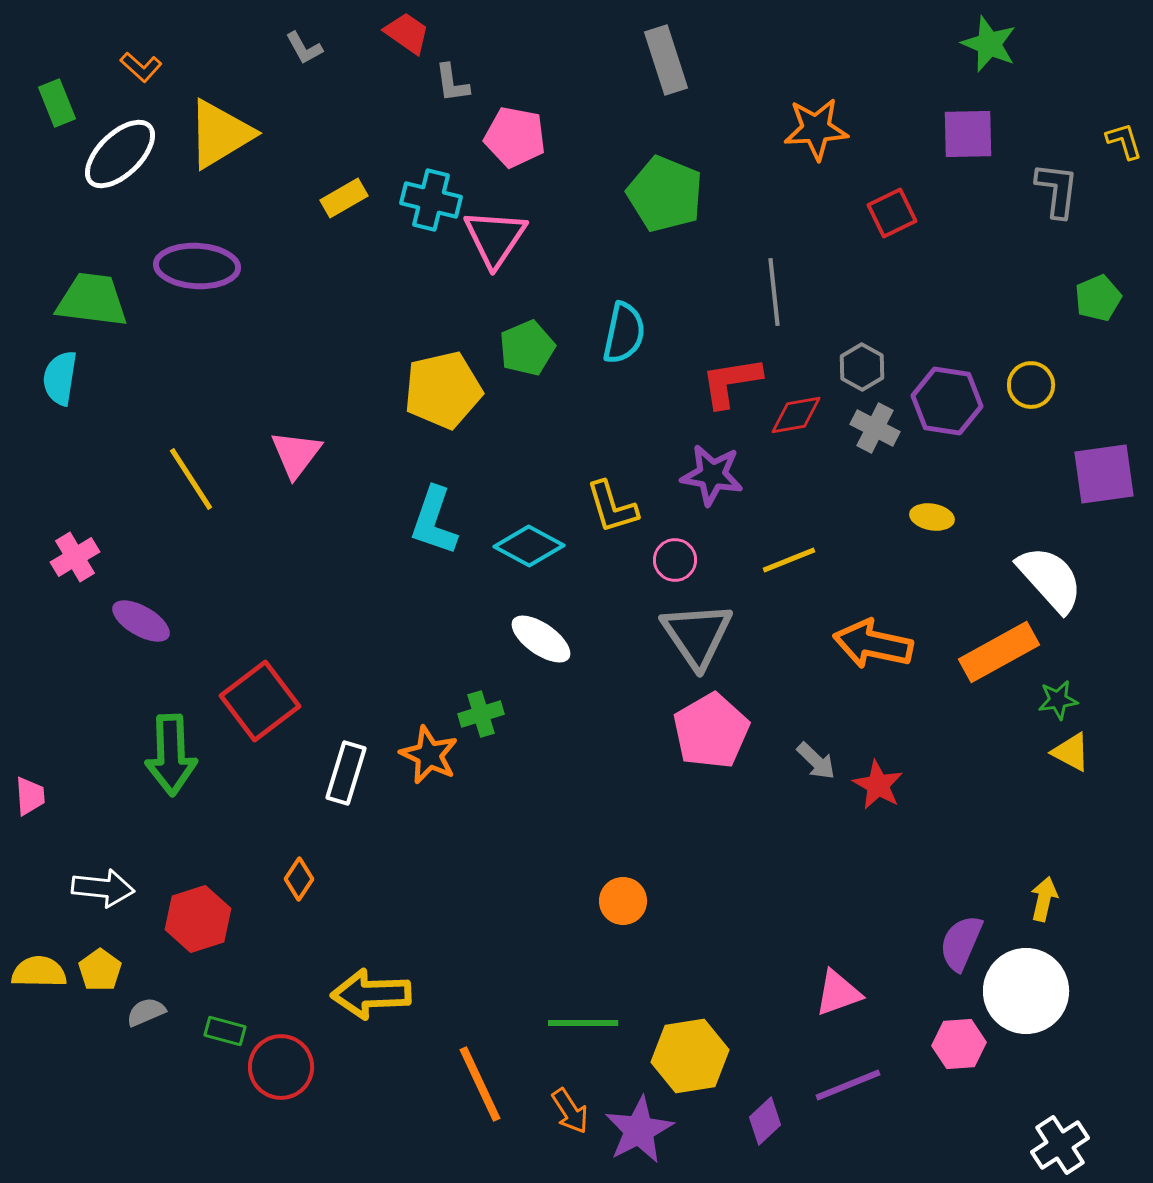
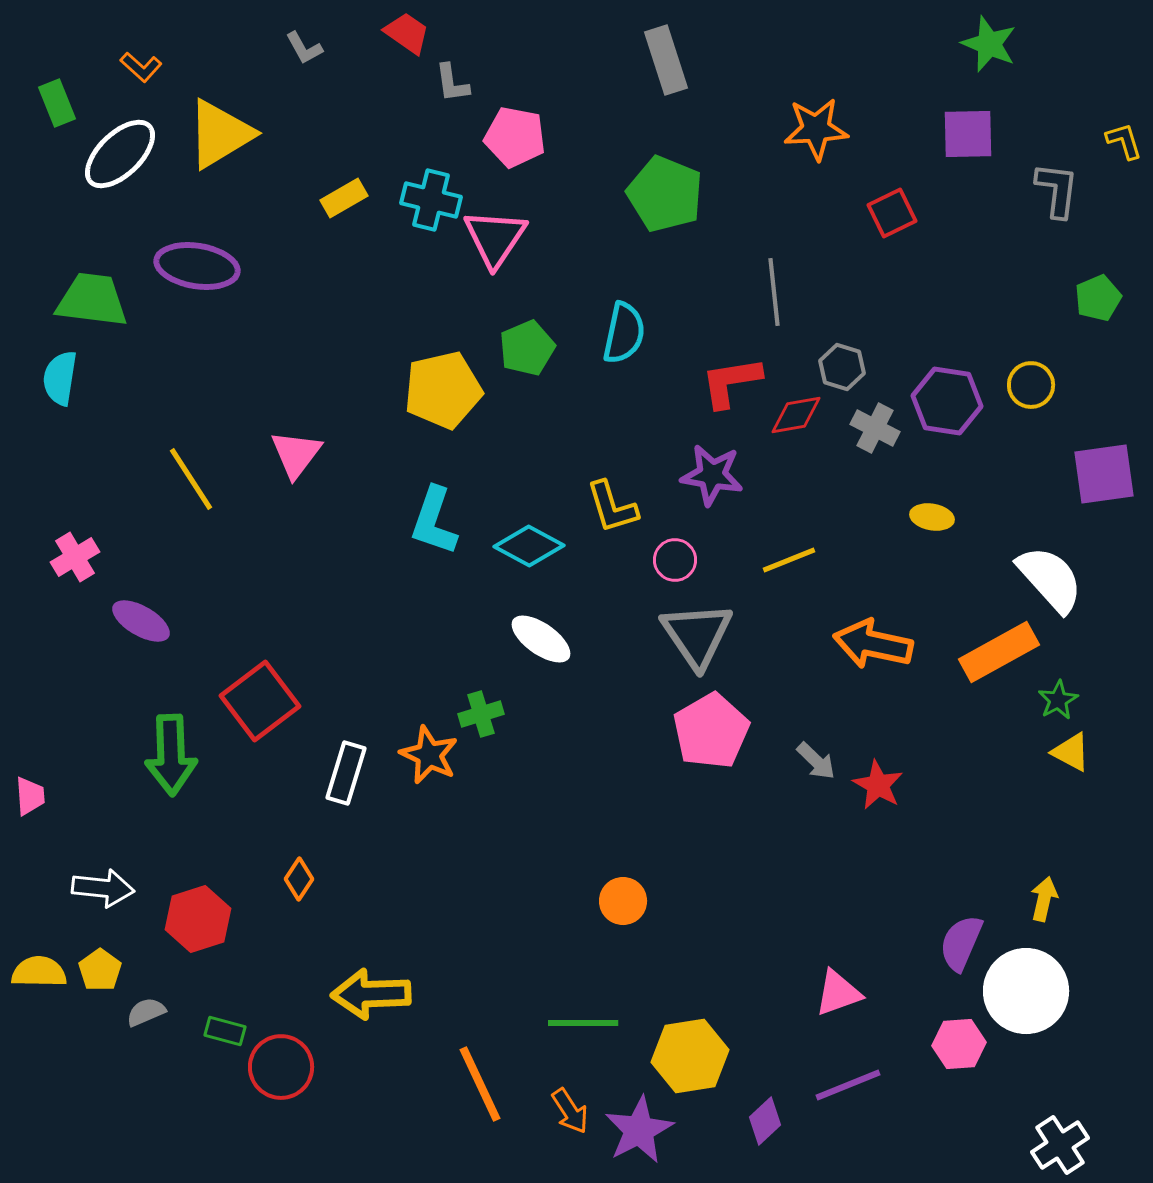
purple ellipse at (197, 266): rotated 6 degrees clockwise
gray hexagon at (862, 367): moved 20 px left; rotated 12 degrees counterclockwise
green star at (1058, 700): rotated 21 degrees counterclockwise
